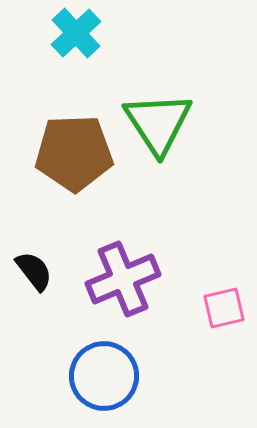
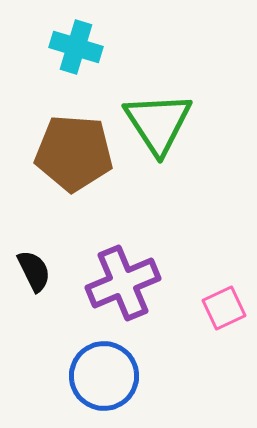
cyan cross: moved 14 px down; rotated 30 degrees counterclockwise
brown pentagon: rotated 6 degrees clockwise
black semicircle: rotated 12 degrees clockwise
purple cross: moved 4 px down
pink square: rotated 12 degrees counterclockwise
